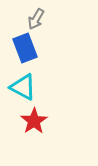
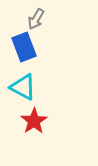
blue rectangle: moved 1 px left, 1 px up
